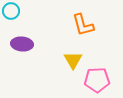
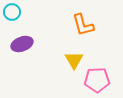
cyan circle: moved 1 px right, 1 px down
purple ellipse: rotated 25 degrees counterclockwise
yellow triangle: moved 1 px right
